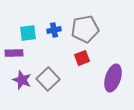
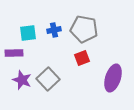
gray pentagon: moved 1 px left; rotated 20 degrees clockwise
